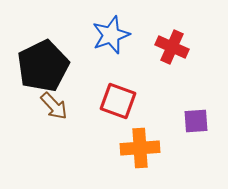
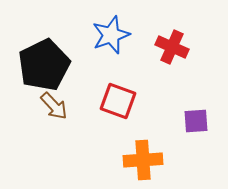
black pentagon: moved 1 px right, 1 px up
orange cross: moved 3 px right, 12 px down
